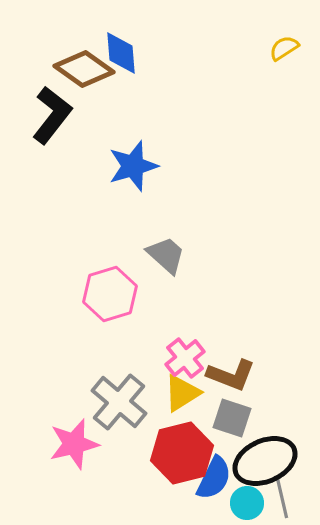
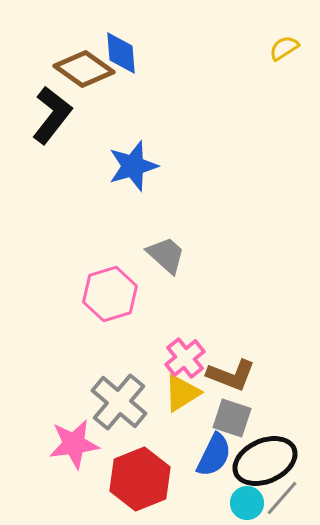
pink star: rotated 6 degrees clockwise
red hexagon: moved 42 px left, 26 px down; rotated 8 degrees counterclockwise
blue semicircle: moved 23 px up
gray line: rotated 54 degrees clockwise
